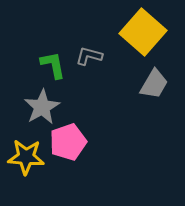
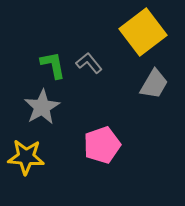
yellow square: rotated 12 degrees clockwise
gray L-shape: moved 7 px down; rotated 36 degrees clockwise
pink pentagon: moved 34 px right, 3 px down
